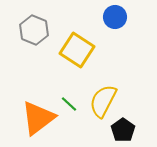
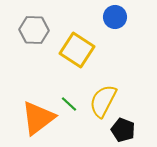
gray hexagon: rotated 20 degrees counterclockwise
black pentagon: rotated 15 degrees counterclockwise
